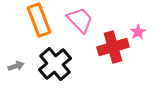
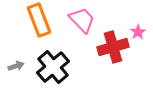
pink trapezoid: moved 2 px right
black cross: moved 2 px left, 3 px down
